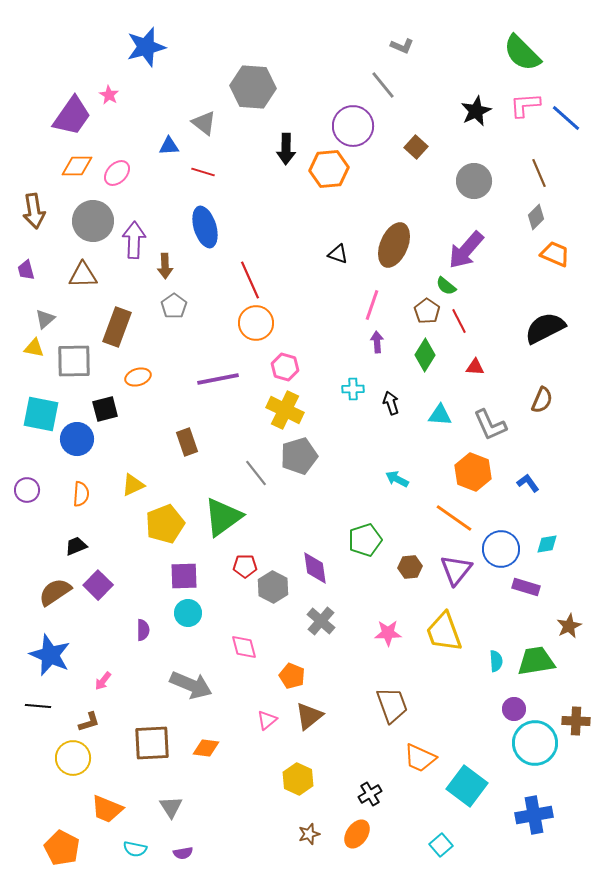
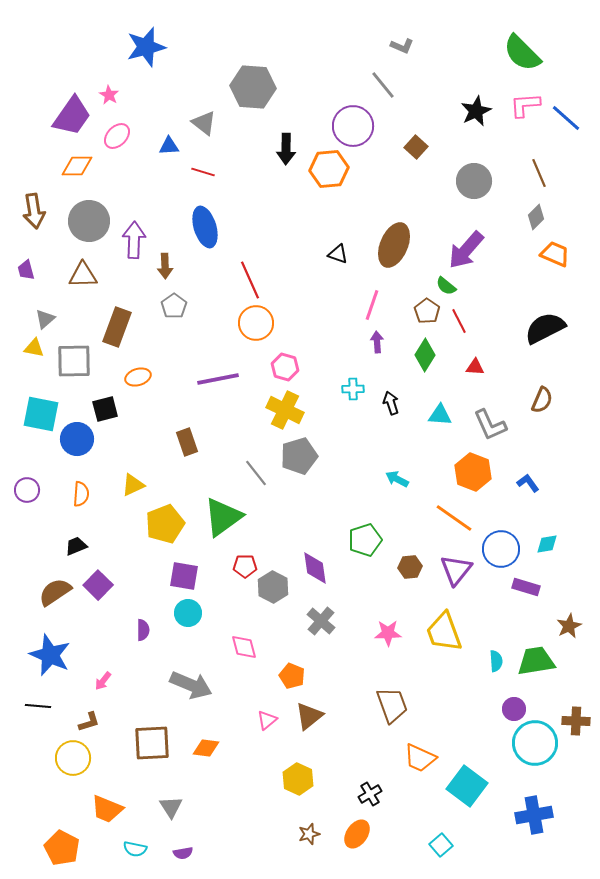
pink ellipse at (117, 173): moved 37 px up
gray circle at (93, 221): moved 4 px left
purple square at (184, 576): rotated 12 degrees clockwise
